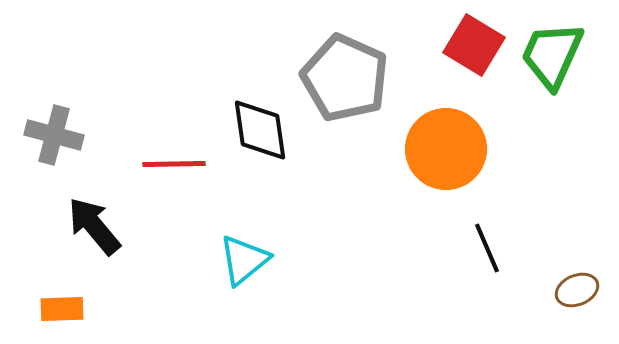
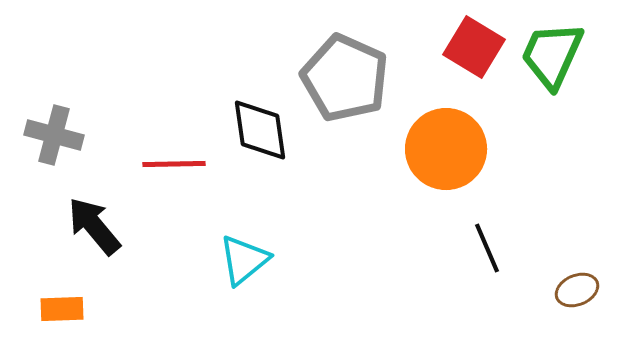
red square: moved 2 px down
